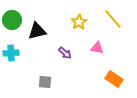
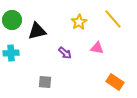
orange rectangle: moved 1 px right, 3 px down
